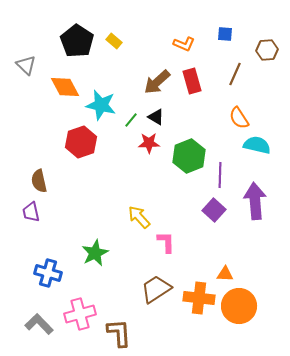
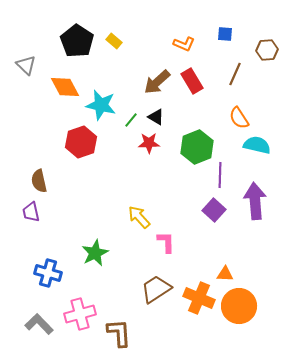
red rectangle: rotated 15 degrees counterclockwise
green hexagon: moved 8 px right, 9 px up
orange cross: rotated 16 degrees clockwise
